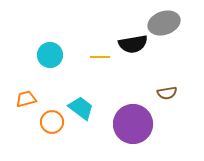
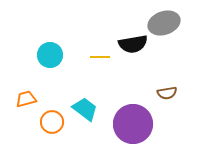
cyan trapezoid: moved 4 px right, 1 px down
